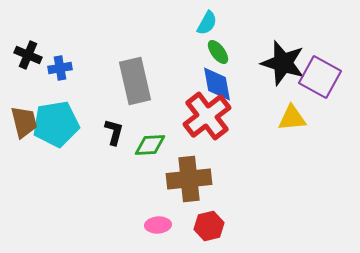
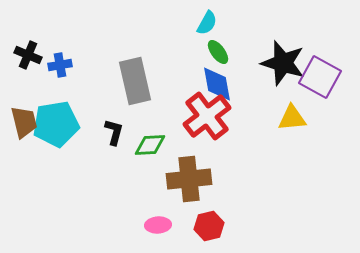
blue cross: moved 3 px up
